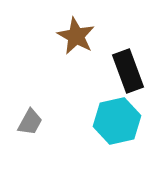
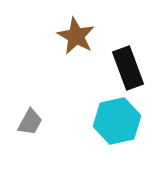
black rectangle: moved 3 px up
